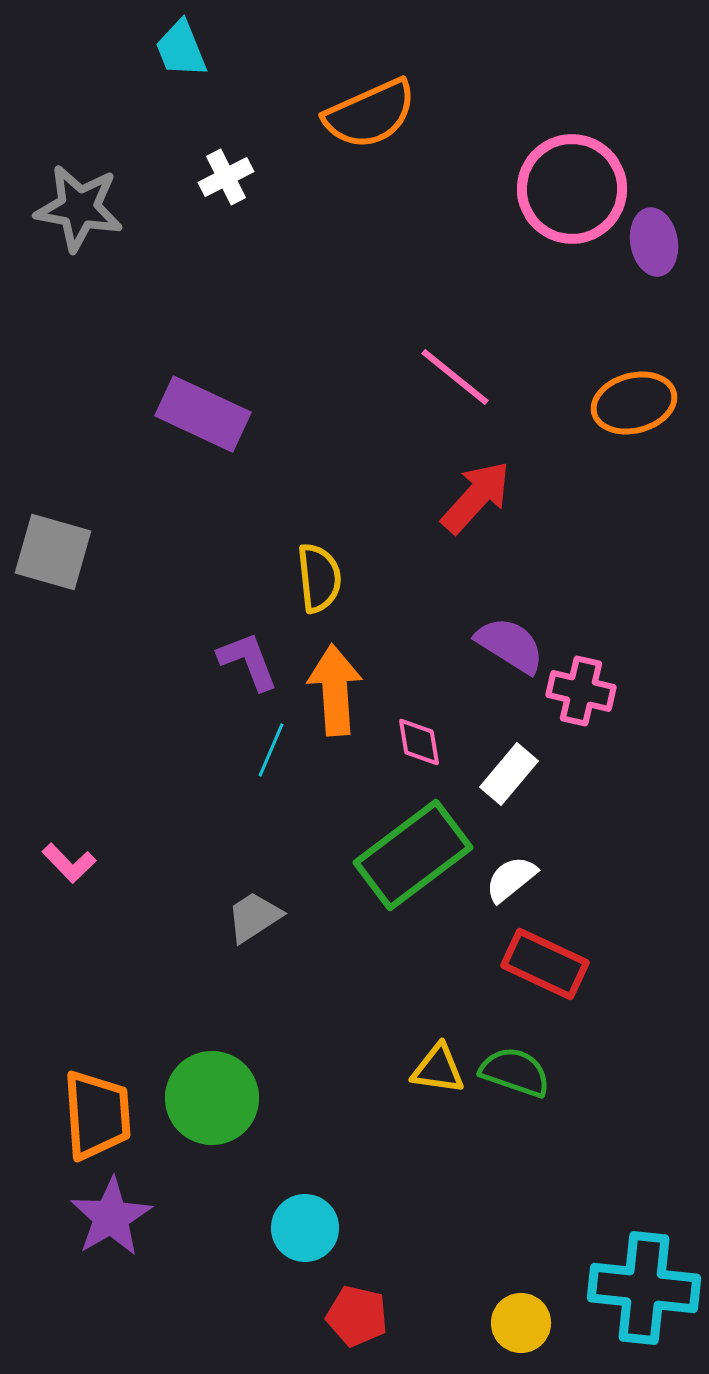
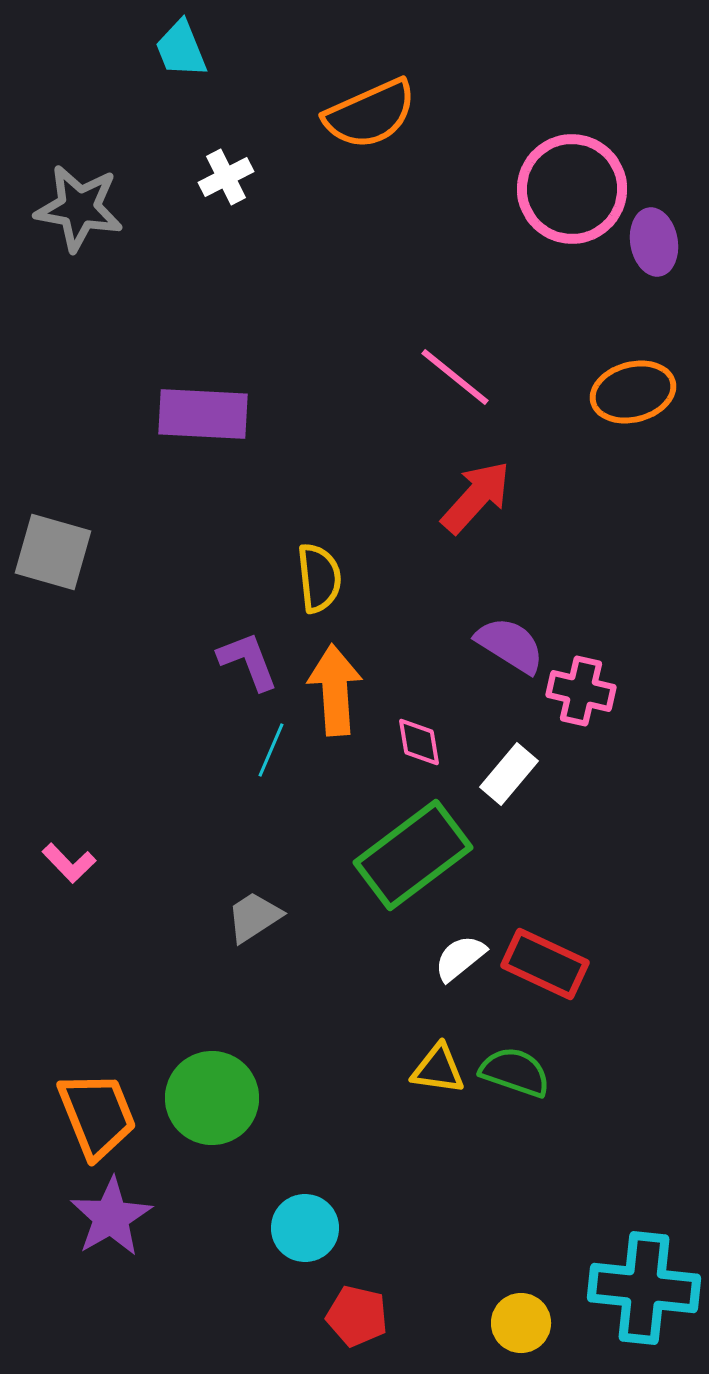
orange ellipse: moved 1 px left, 11 px up
purple rectangle: rotated 22 degrees counterclockwise
white semicircle: moved 51 px left, 79 px down
orange trapezoid: rotated 18 degrees counterclockwise
